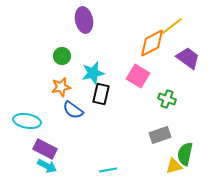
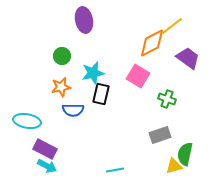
blue semicircle: rotated 35 degrees counterclockwise
cyan line: moved 7 px right
